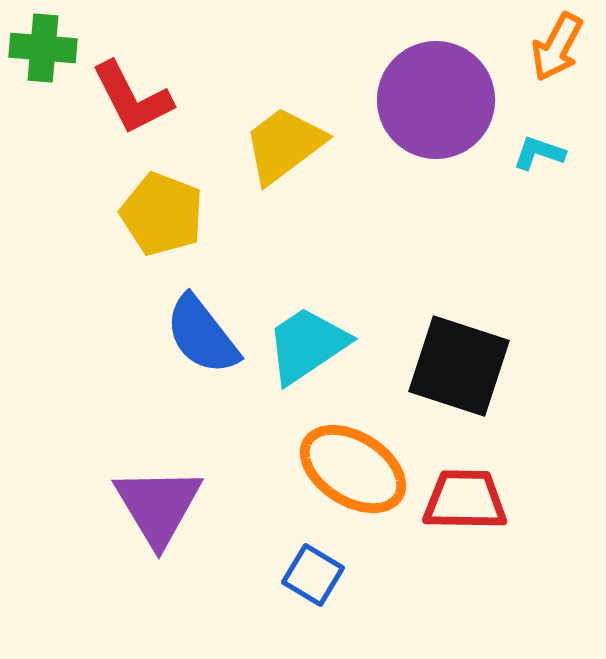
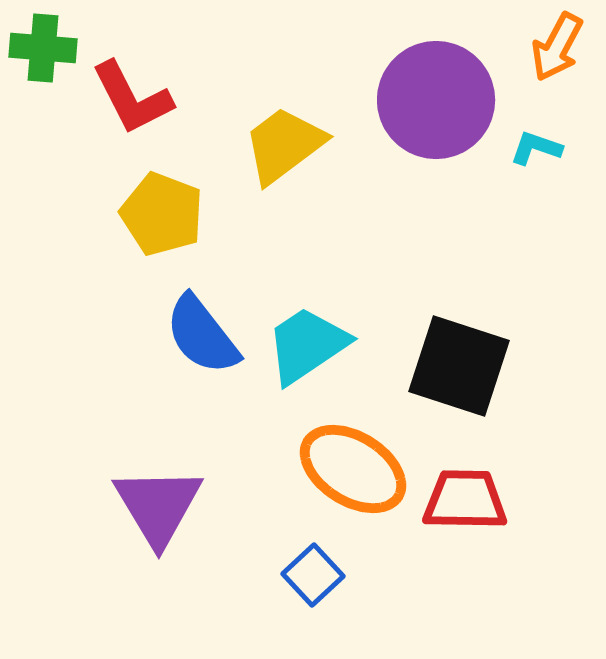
cyan L-shape: moved 3 px left, 5 px up
blue square: rotated 16 degrees clockwise
